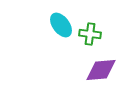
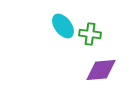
cyan ellipse: moved 2 px right, 1 px down
